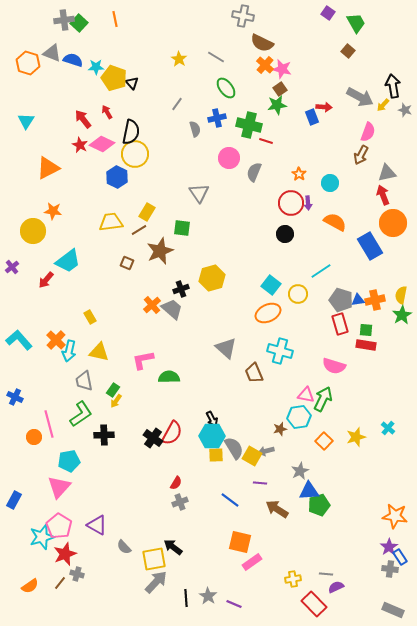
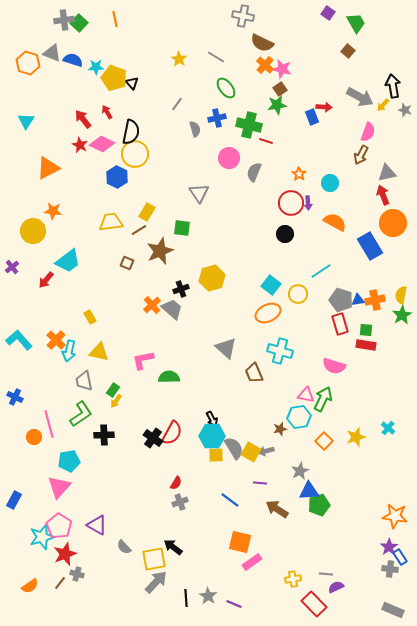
yellow square at (252, 456): moved 1 px left, 4 px up
